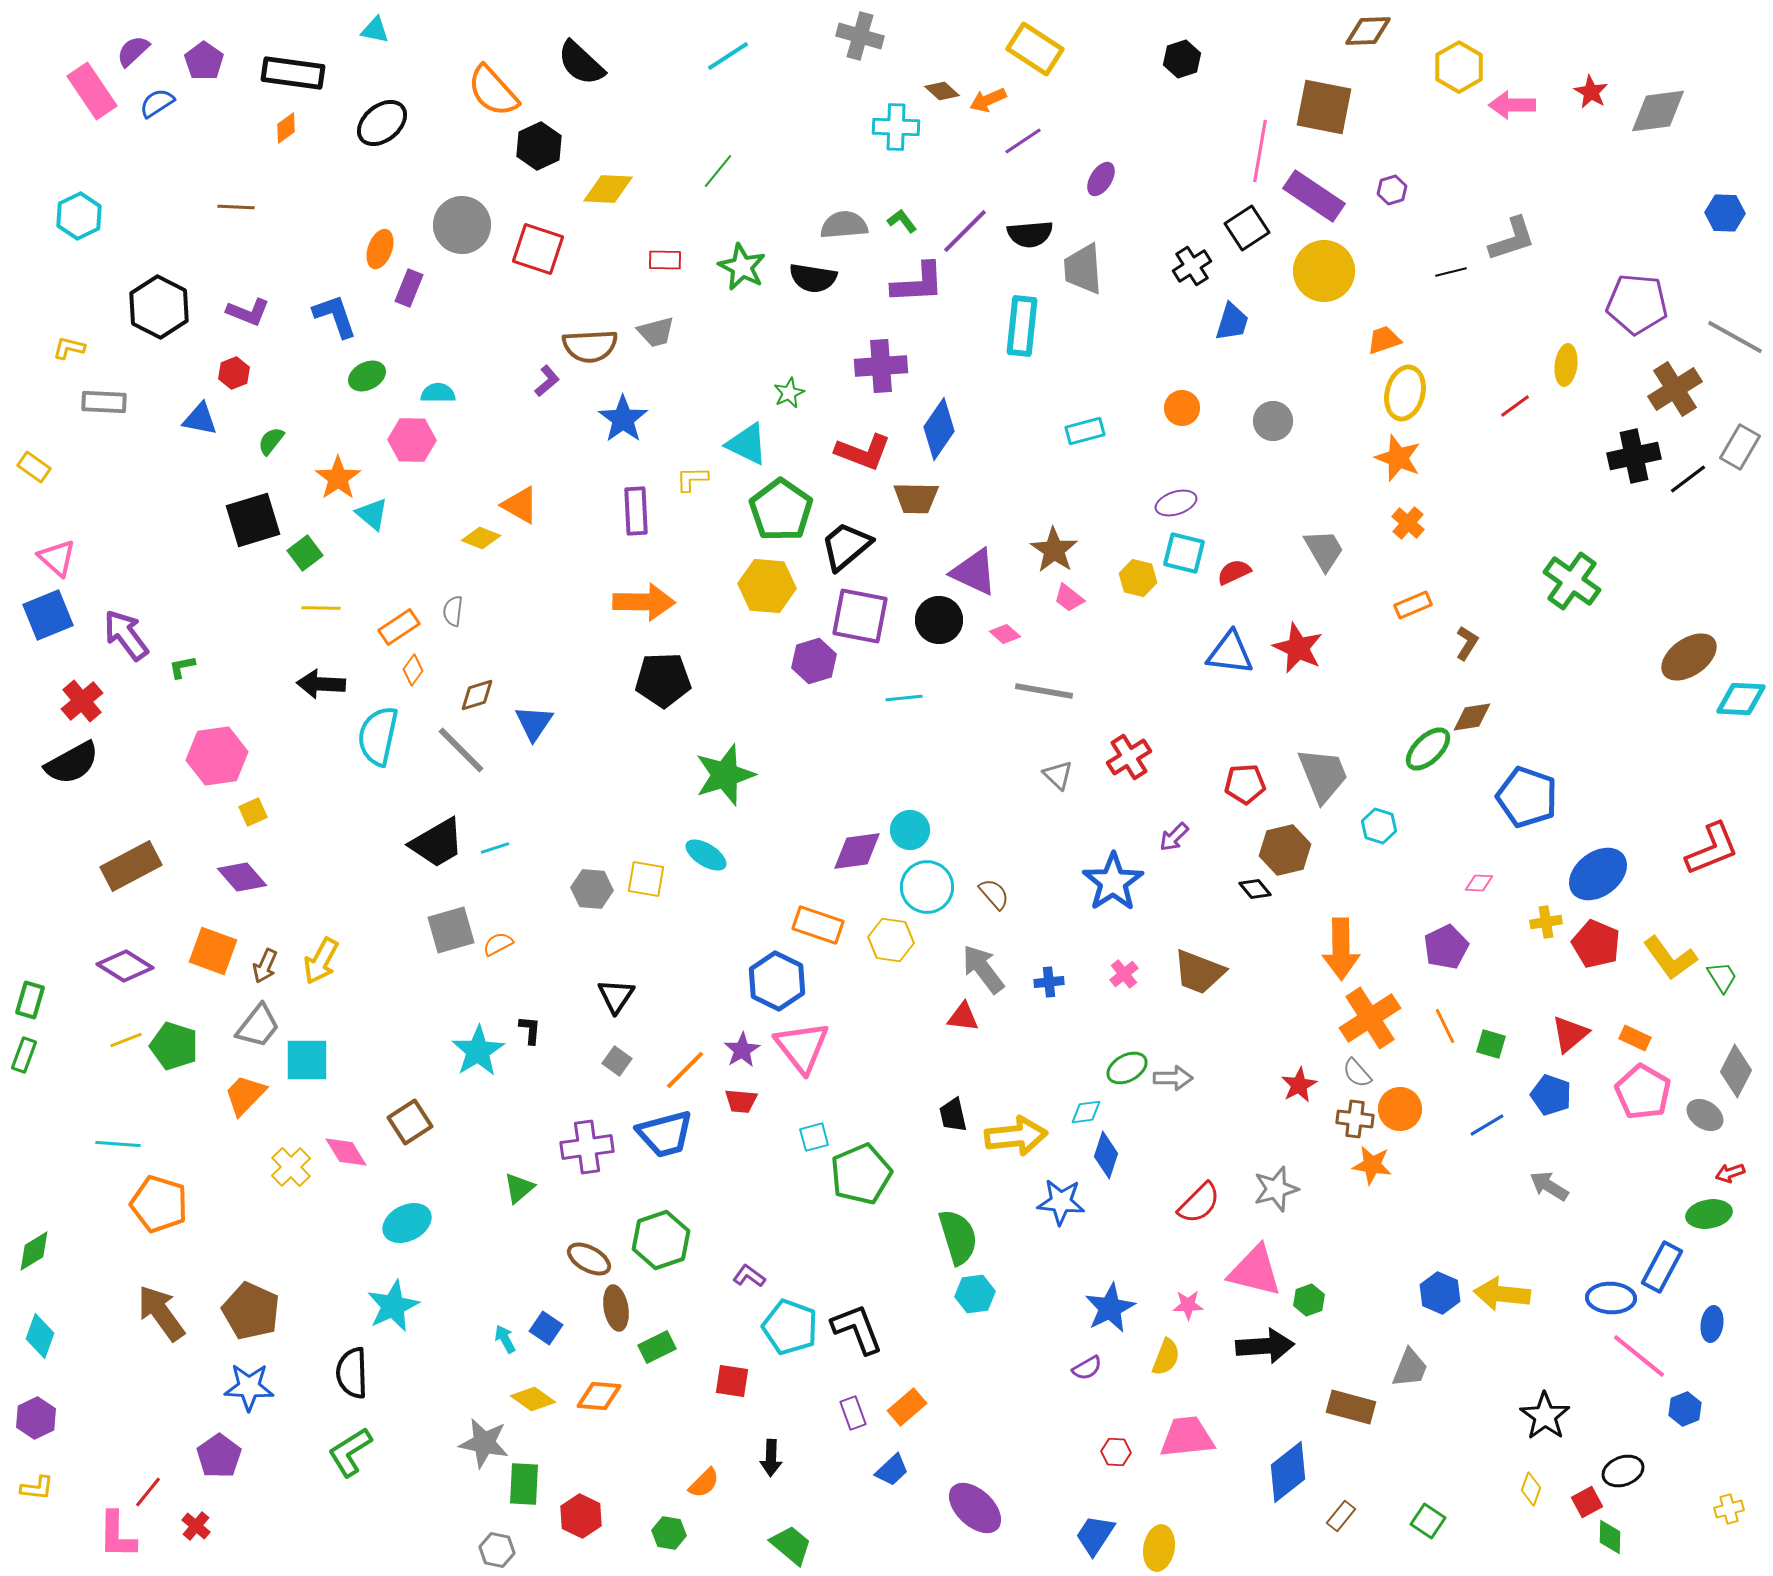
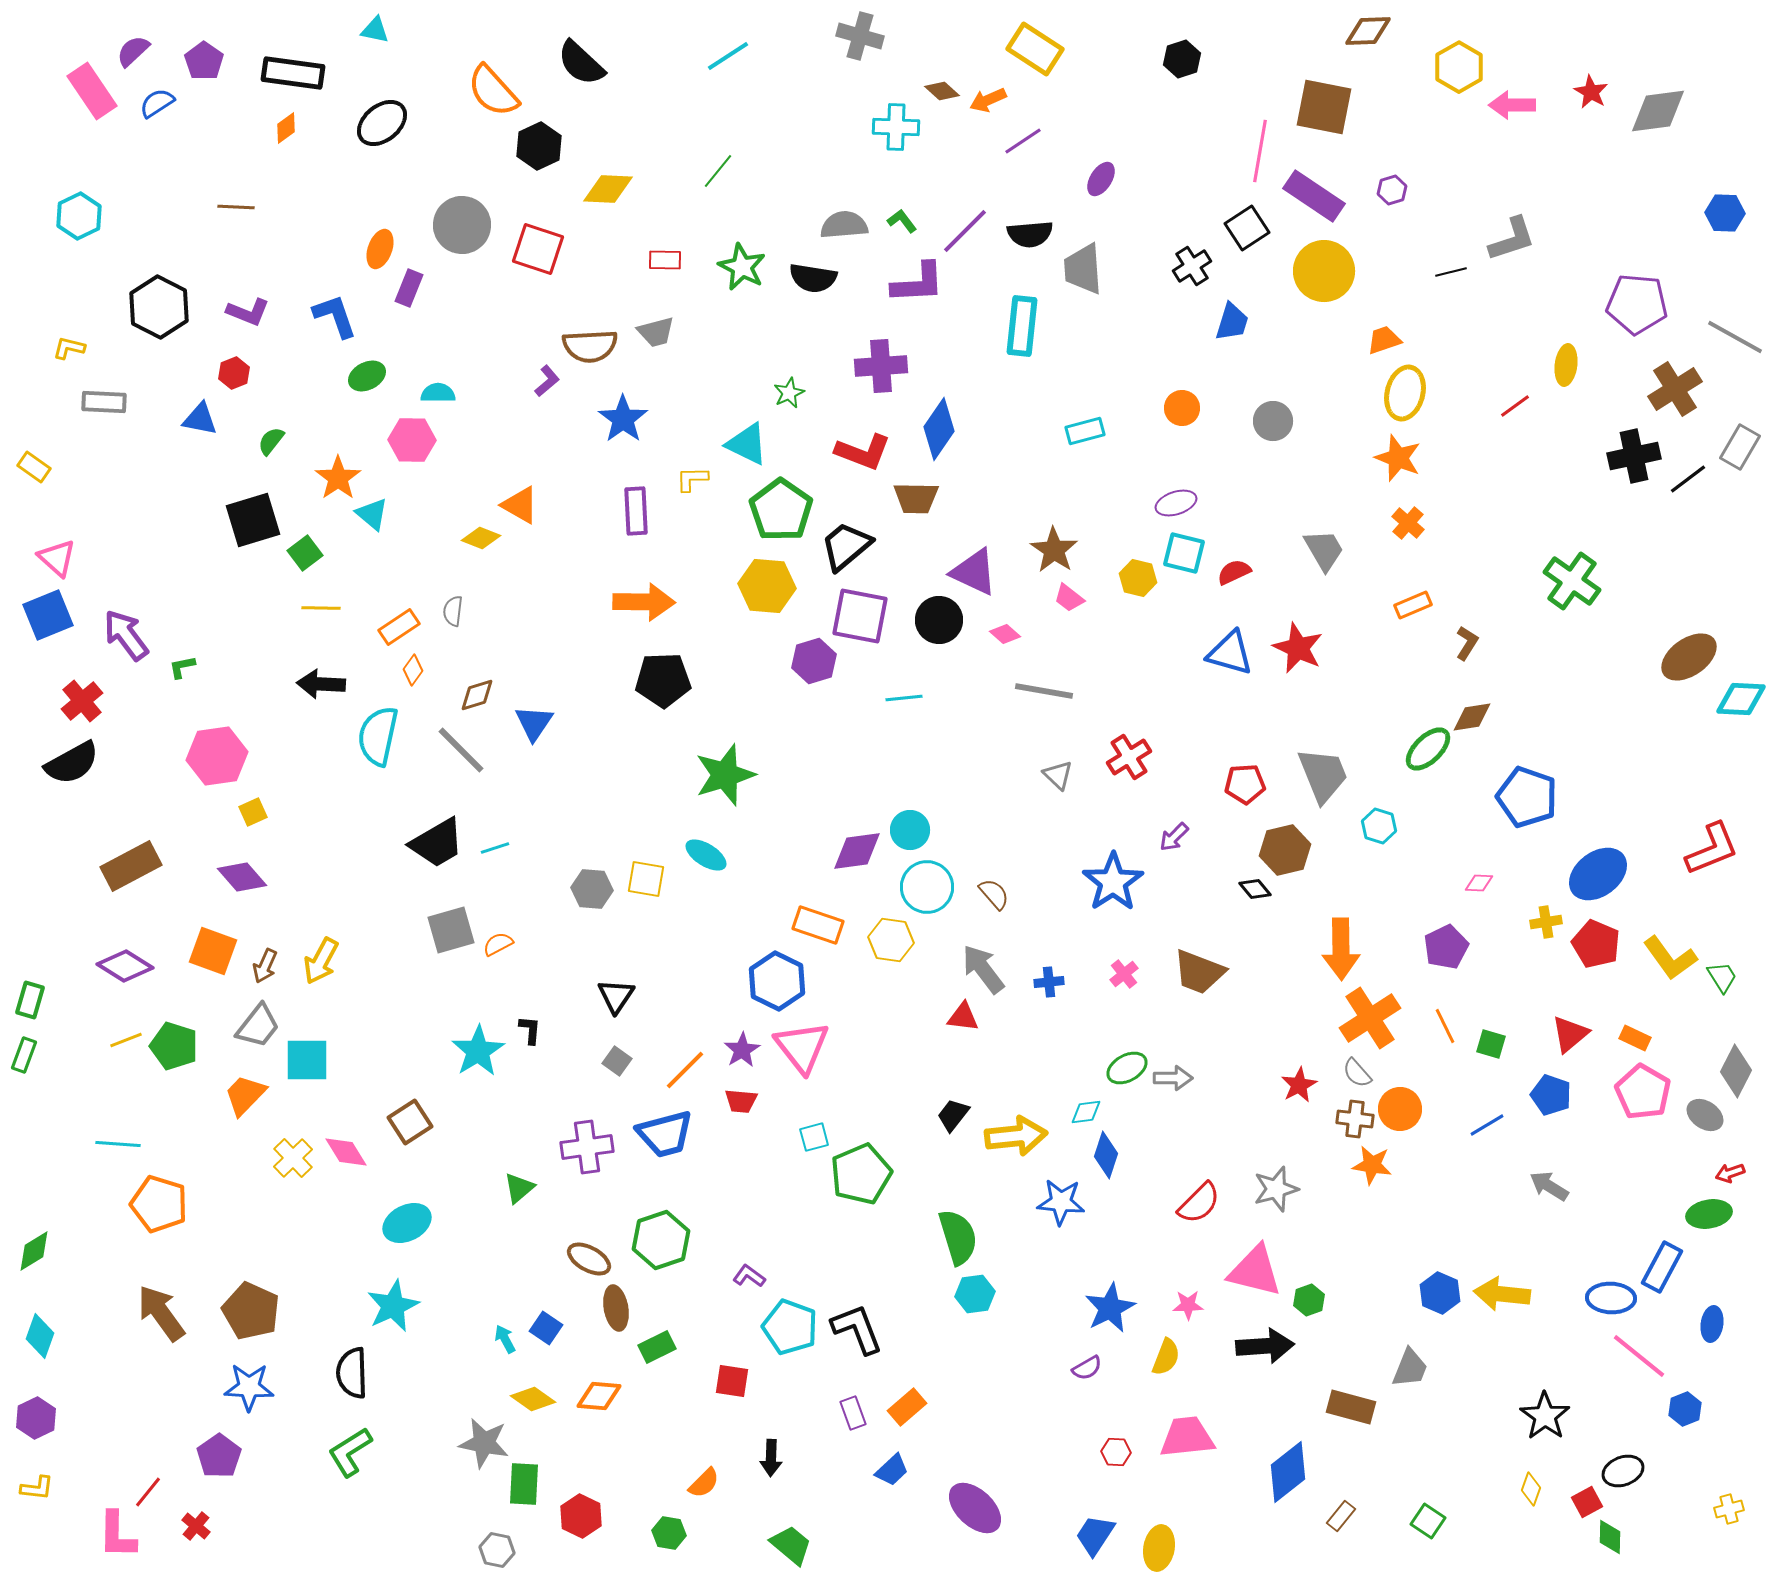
blue triangle at (1230, 653): rotated 9 degrees clockwise
black trapezoid at (953, 1115): rotated 51 degrees clockwise
yellow cross at (291, 1167): moved 2 px right, 9 px up
